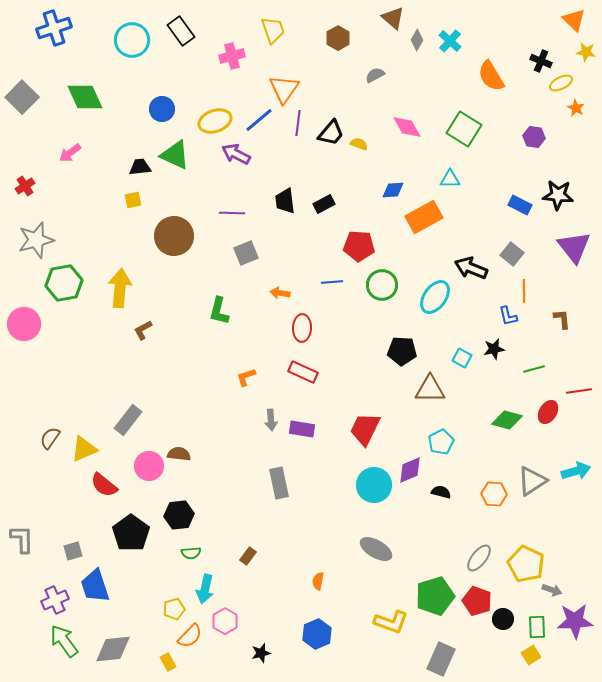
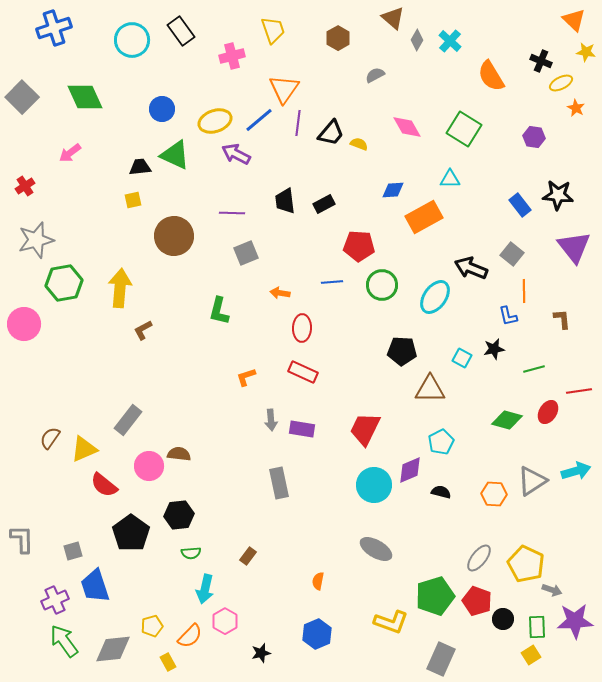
blue rectangle at (520, 205): rotated 25 degrees clockwise
yellow pentagon at (174, 609): moved 22 px left, 17 px down
